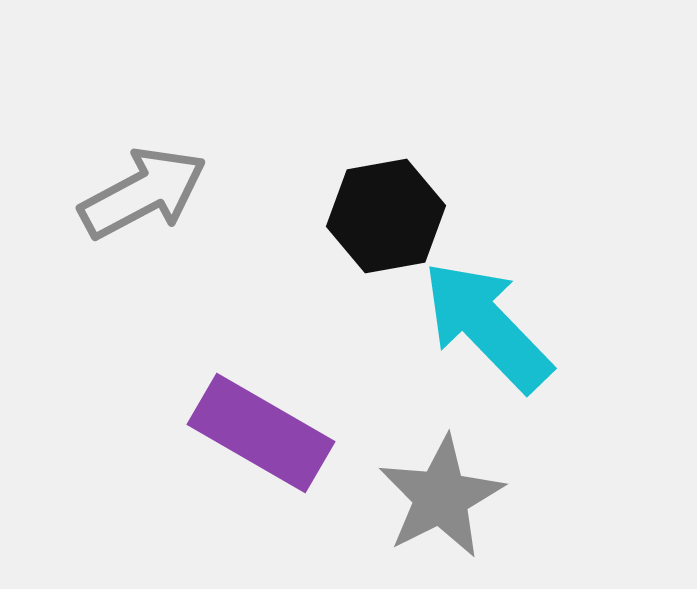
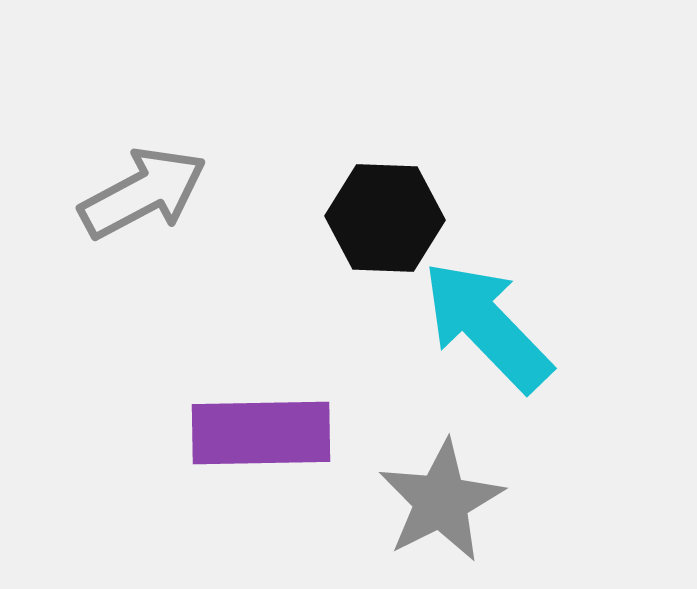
black hexagon: moved 1 px left, 2 px down; rotated 12 degrees clockwise
purple rectangle: rotated 31 degrees counterclockwise
gray star: moved 4 px down
